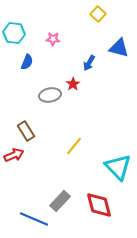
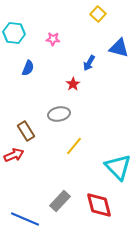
blue semicircle: moved 1 px right, 6 px down
gray ellipse: moved 9 px right, 19 px down
blue line: moved 9 px left
